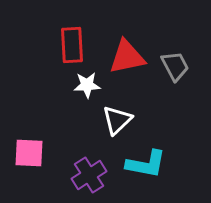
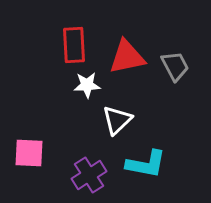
red rectangle: moved 2 px right
